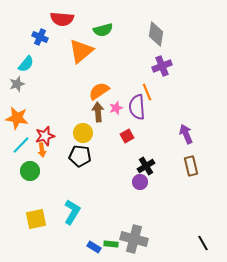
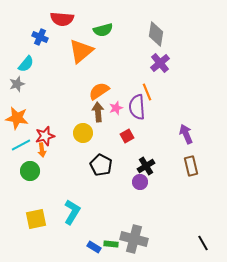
purple cross: moved 2 px left, 3 px up; rotated 18 degrees counterclockwise
cyan line: rotated 18 degrees clockwise
black pentagon: moved 21 px right, 9 px down; rotated 20 degrees clockwise
